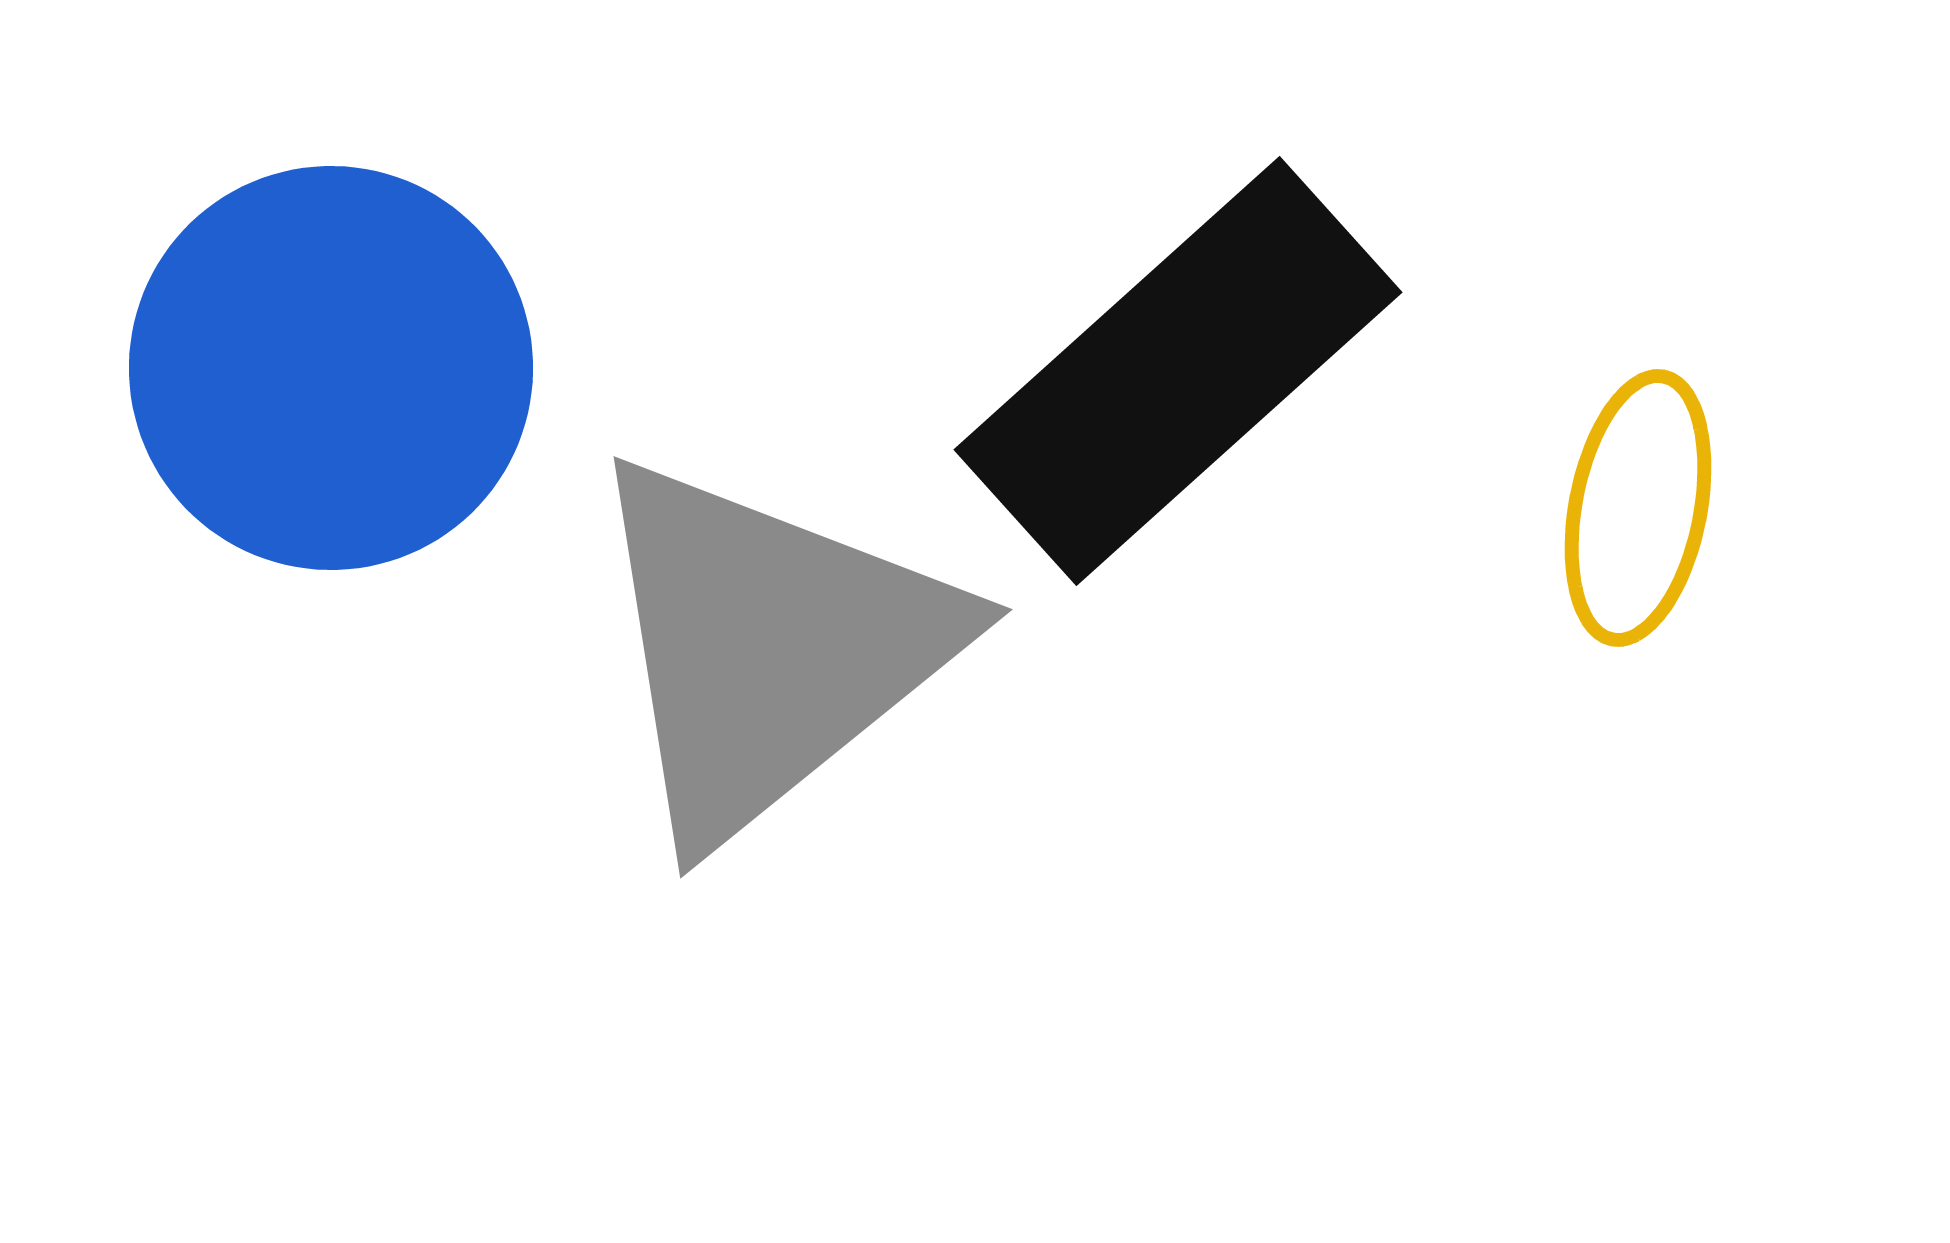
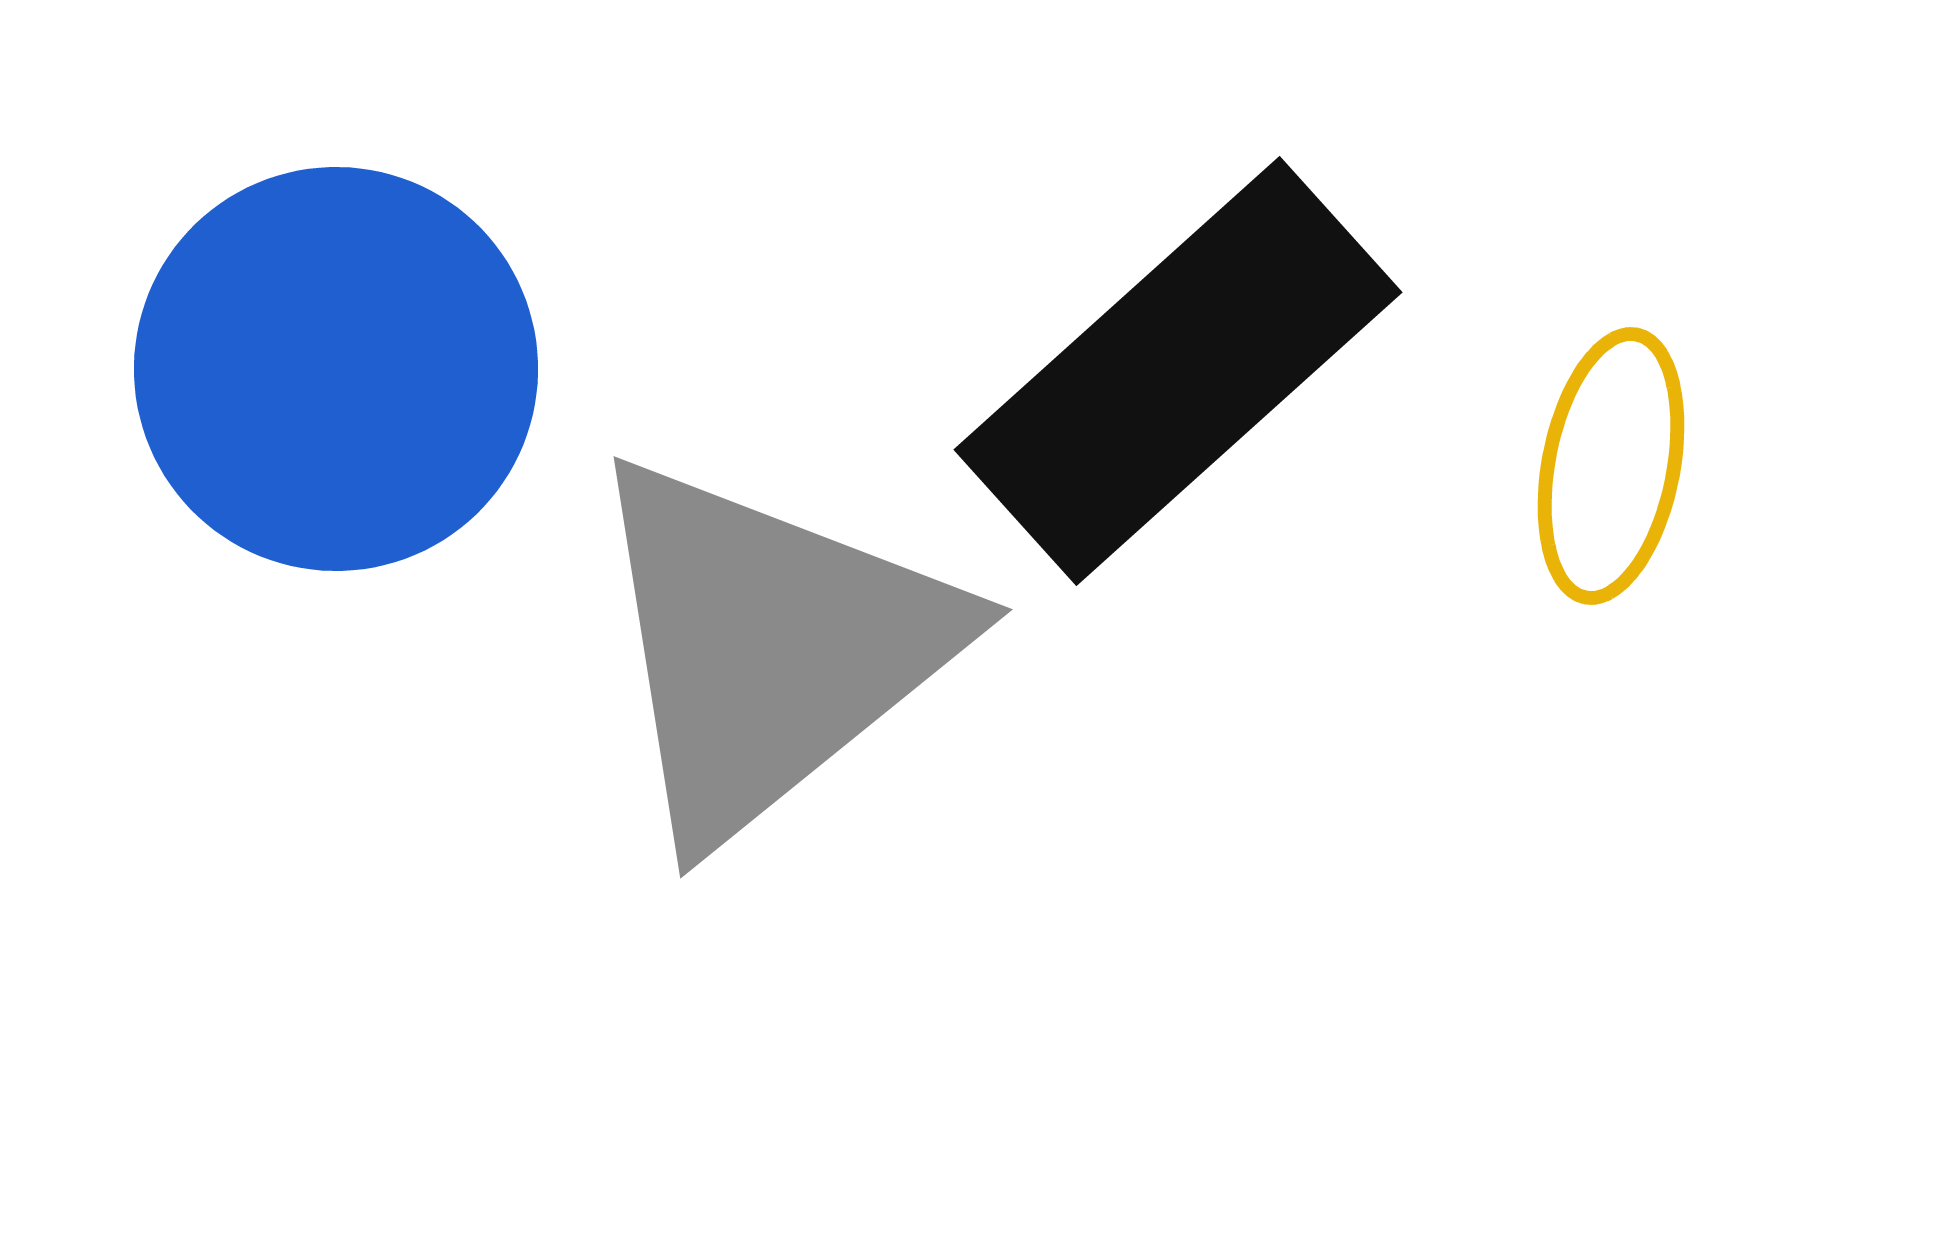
blue circle: moved 5 px right, 1 px down
yellow ellipse: moved 27 px left, 42 px up
